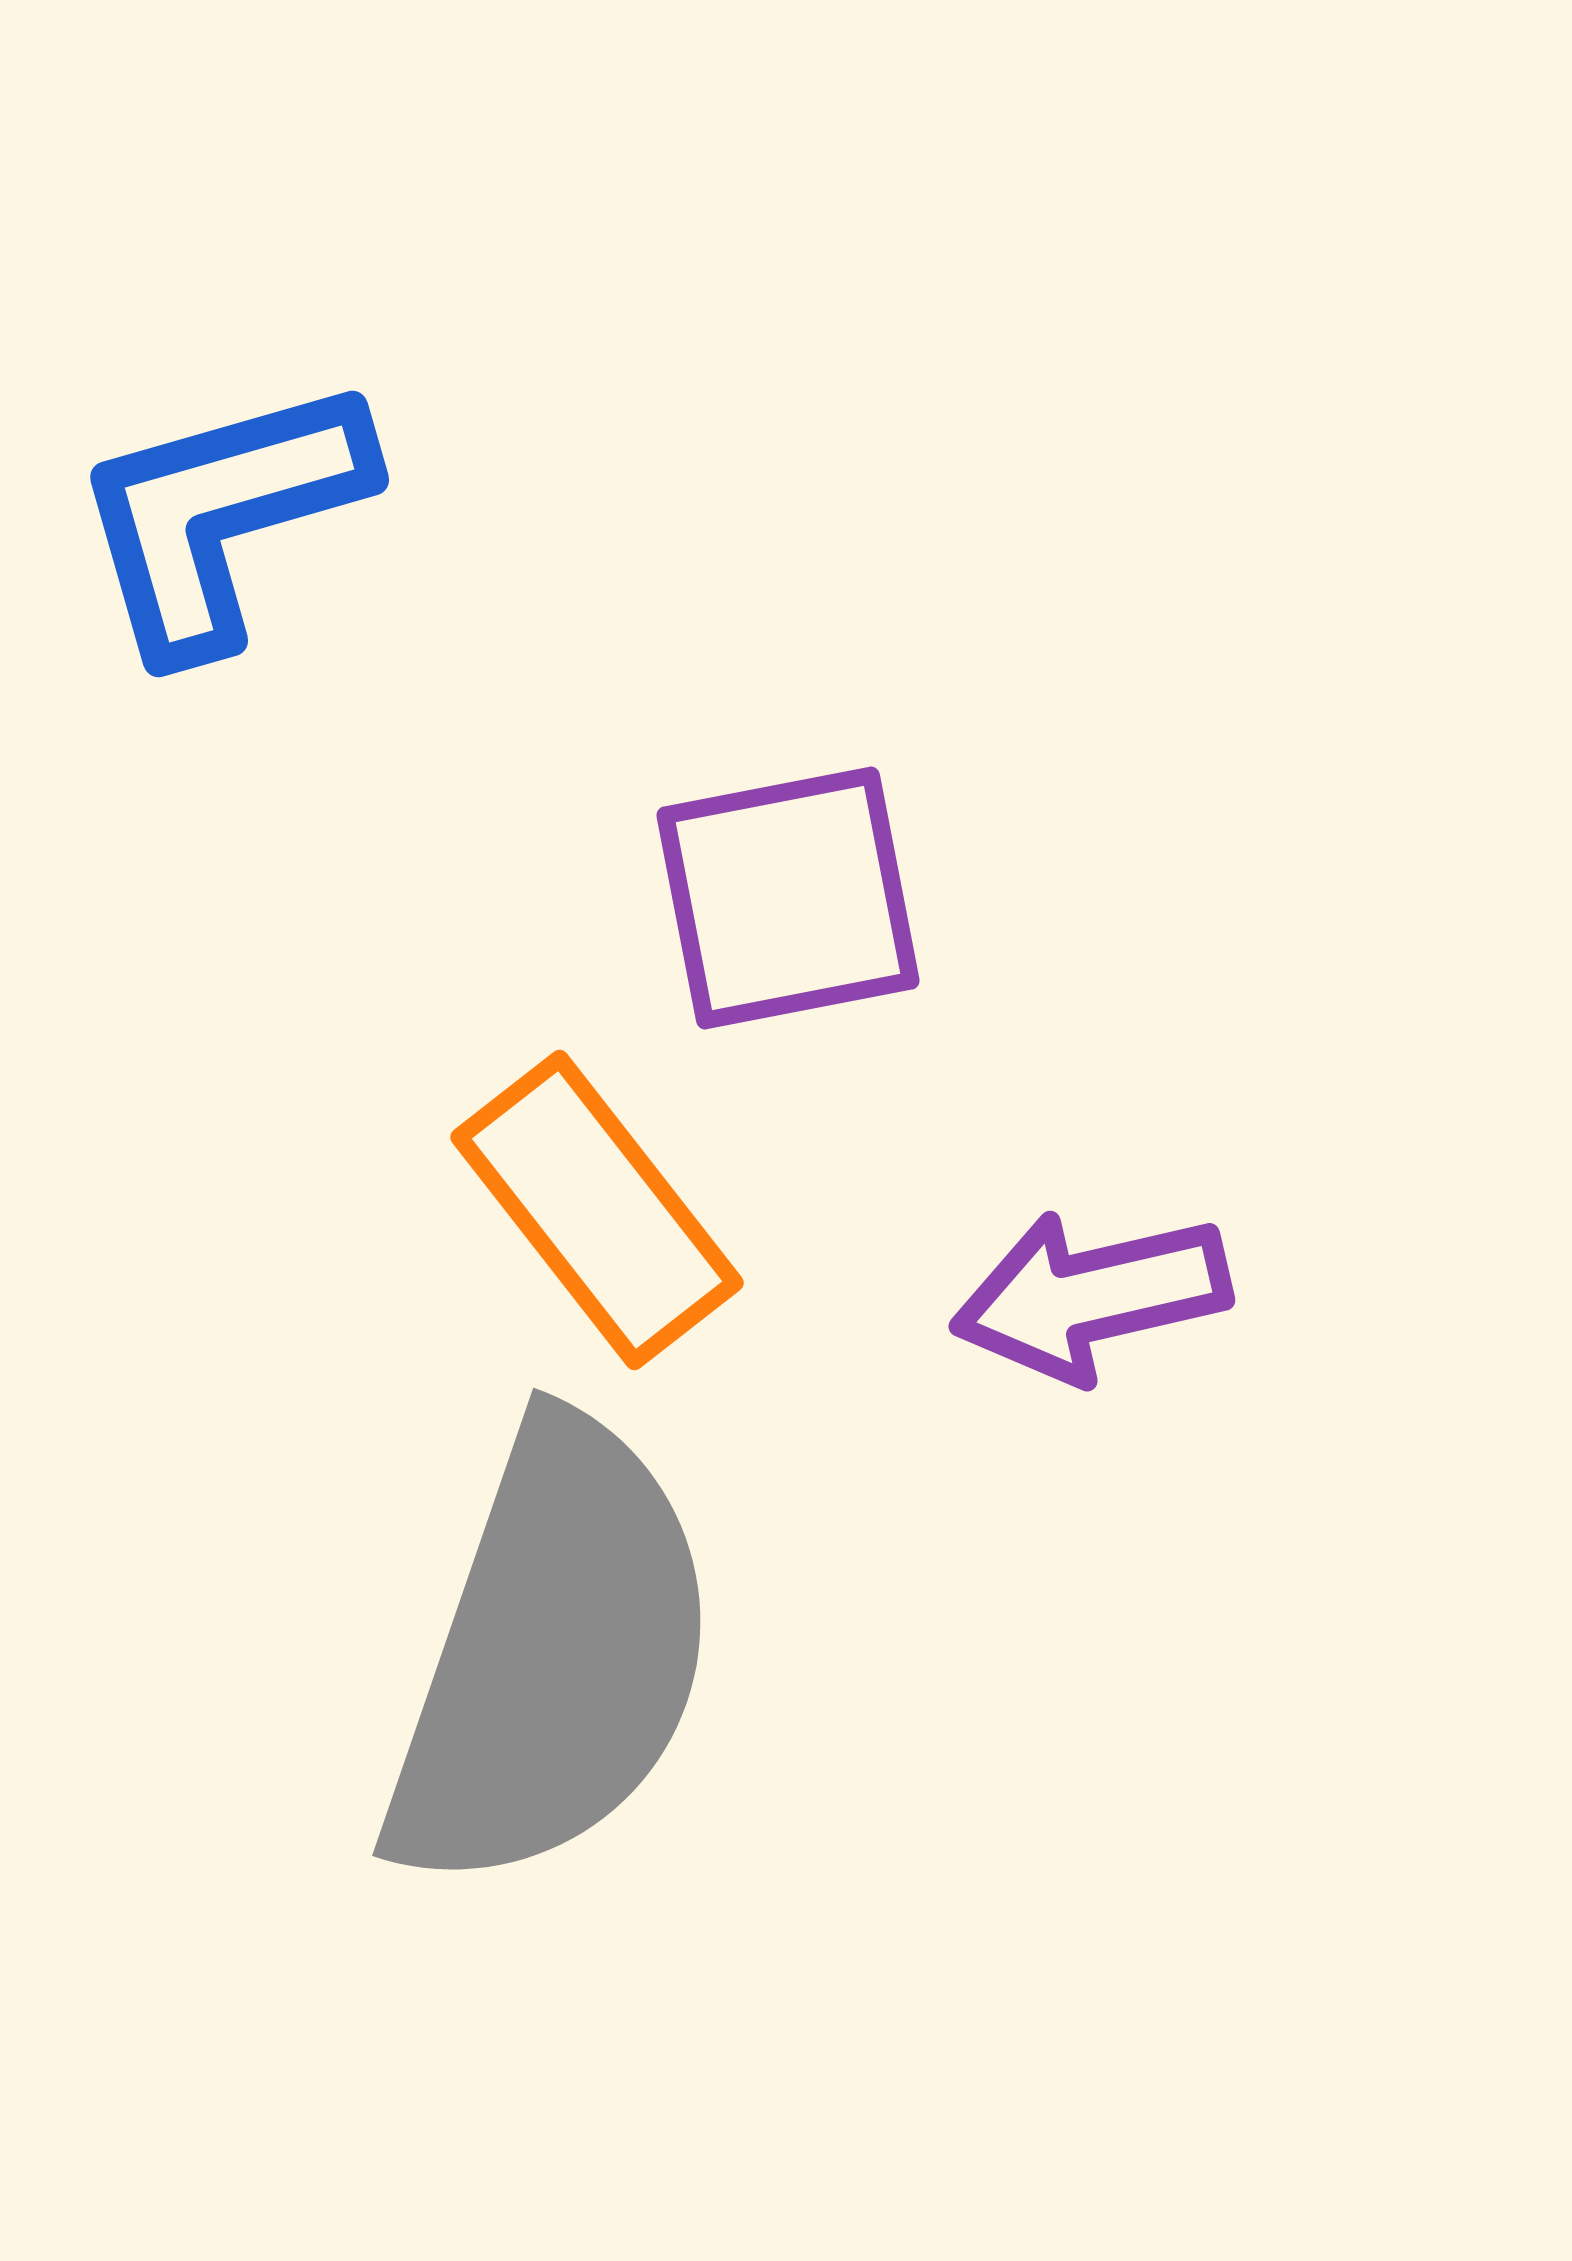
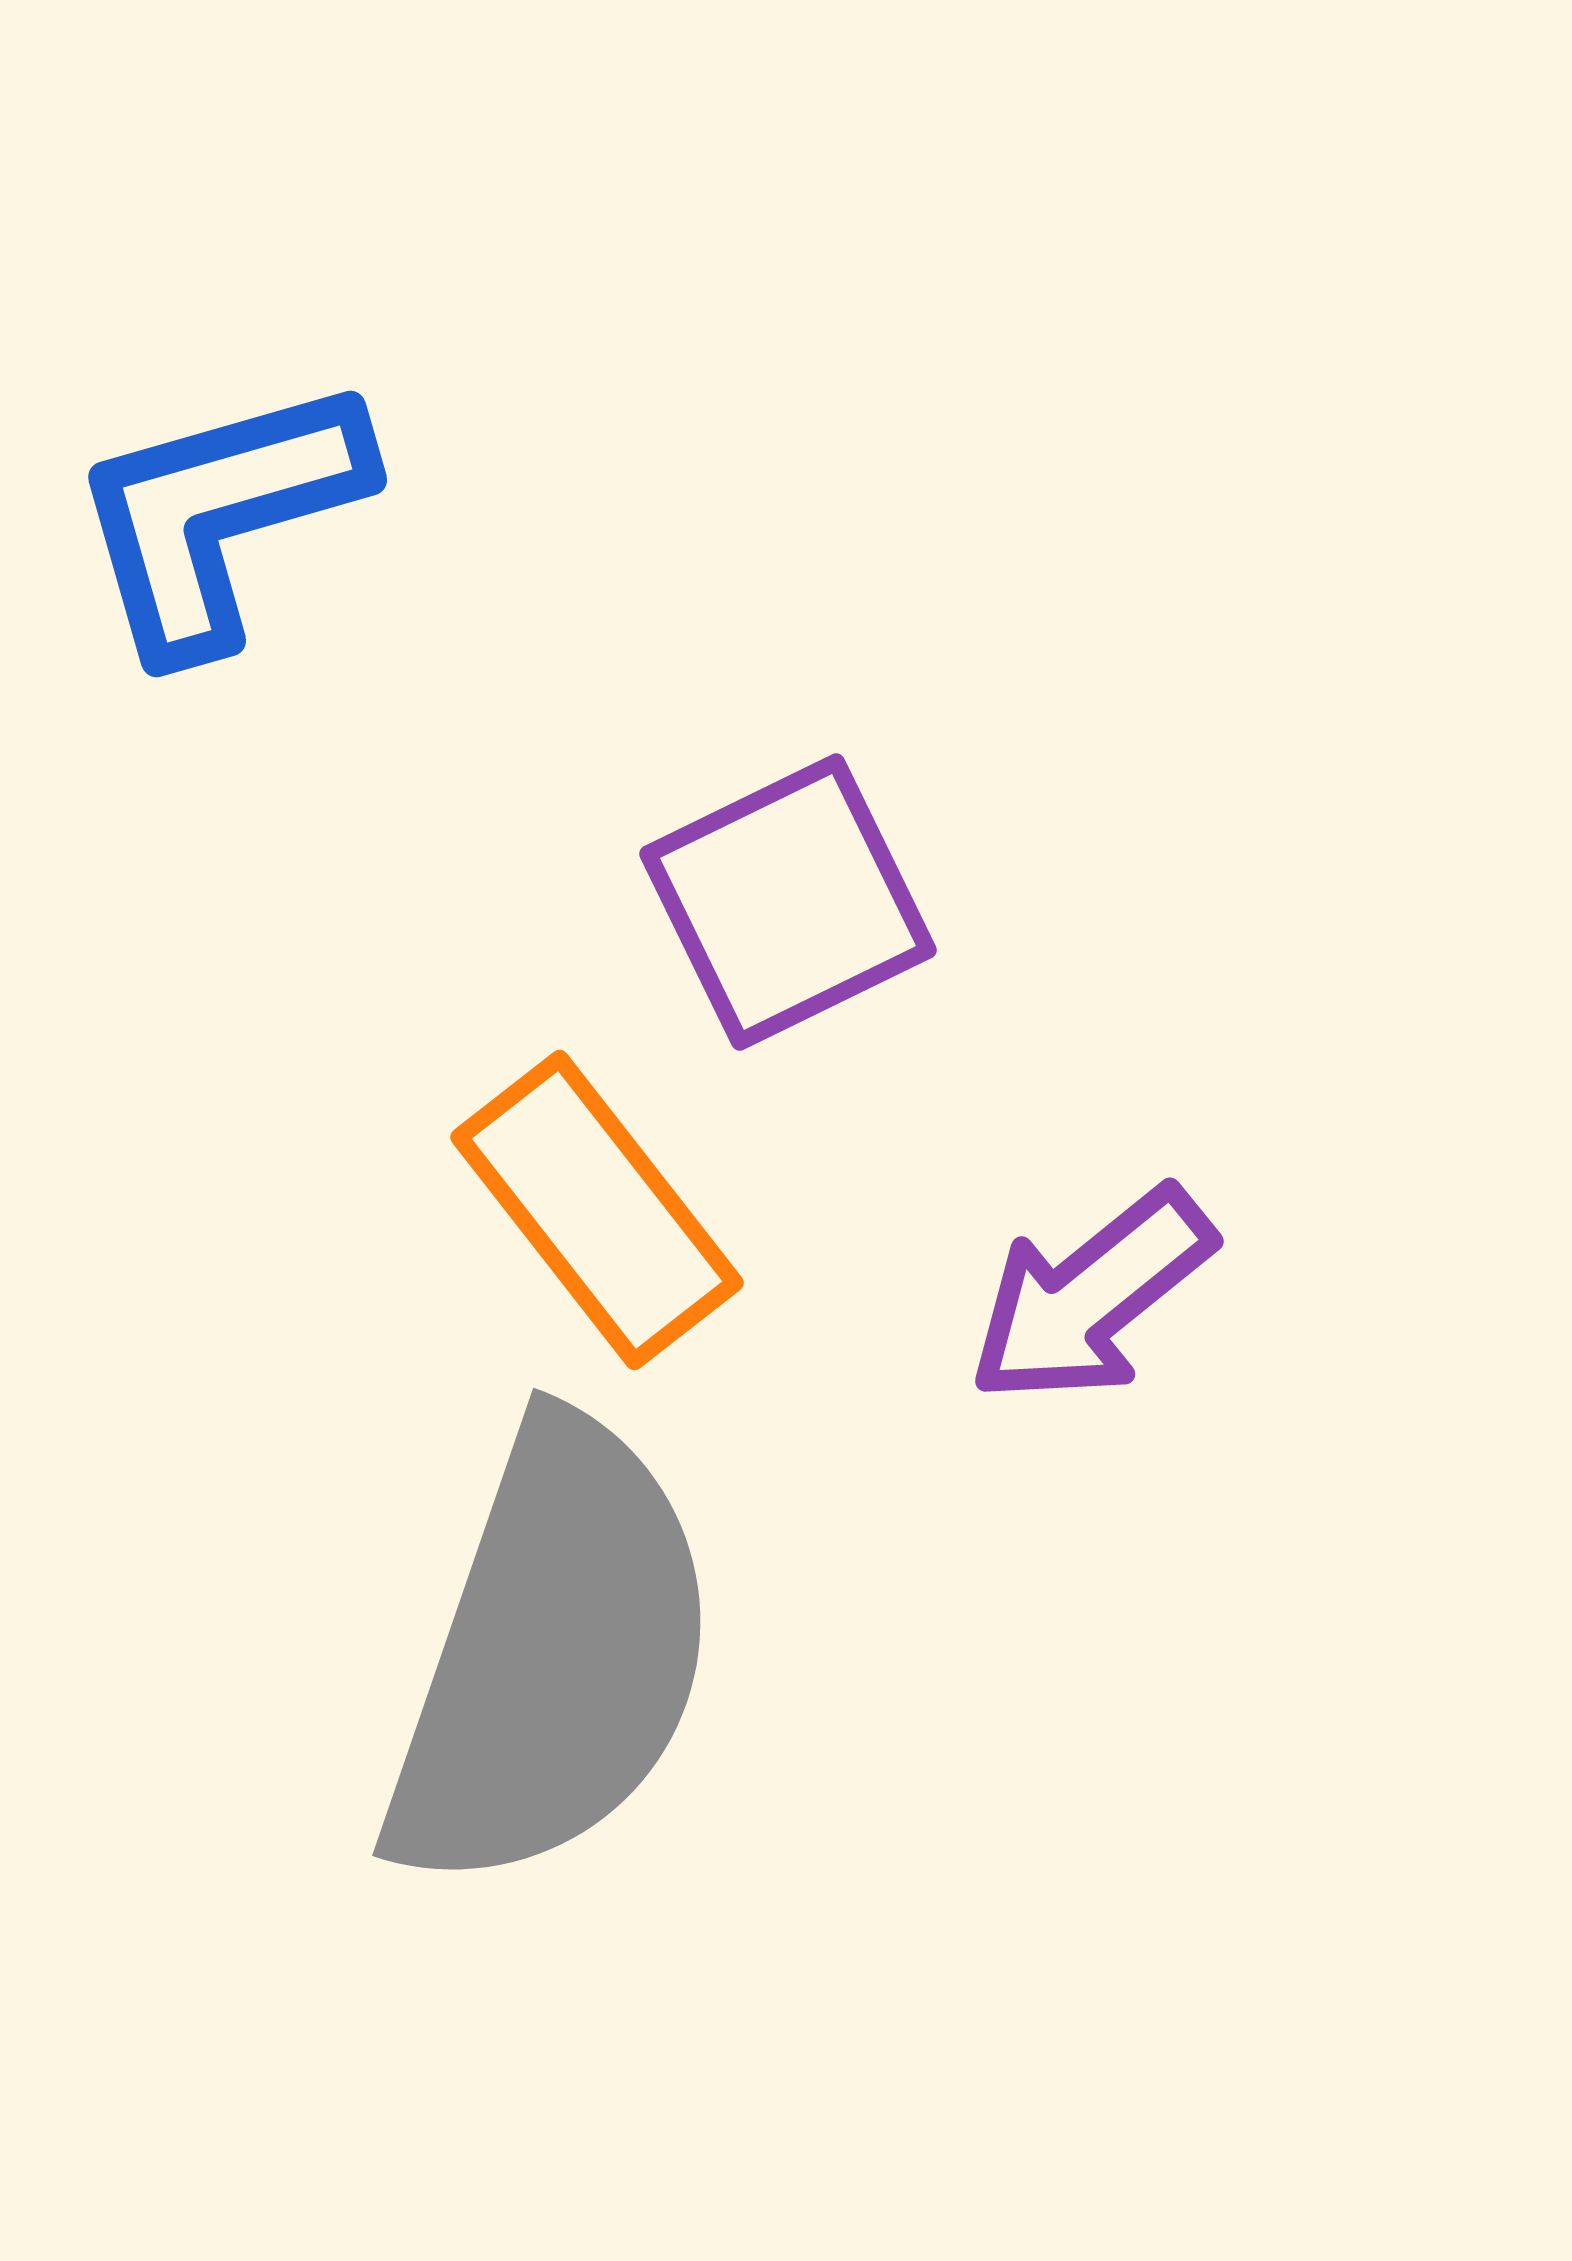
blue L-shape: moved 2 px left
purple square: moved 4 px down; rotated 15 degrees counterclockwise
purple arrow: rotated 26 degrees counterclockwise
